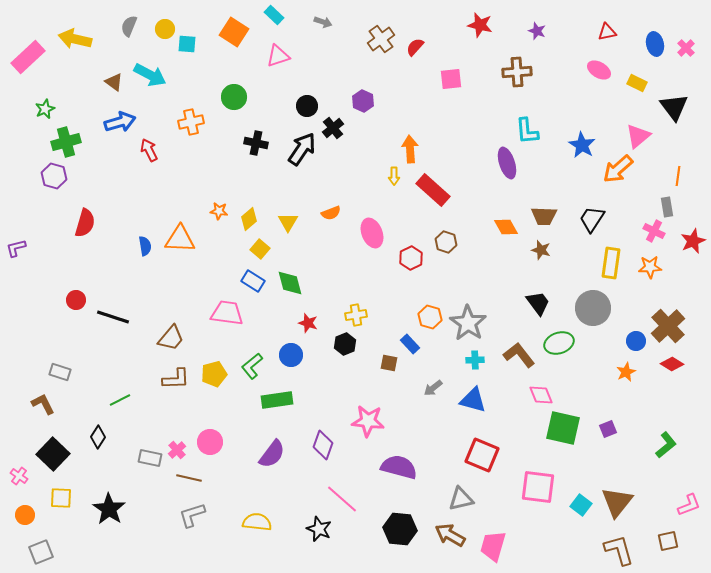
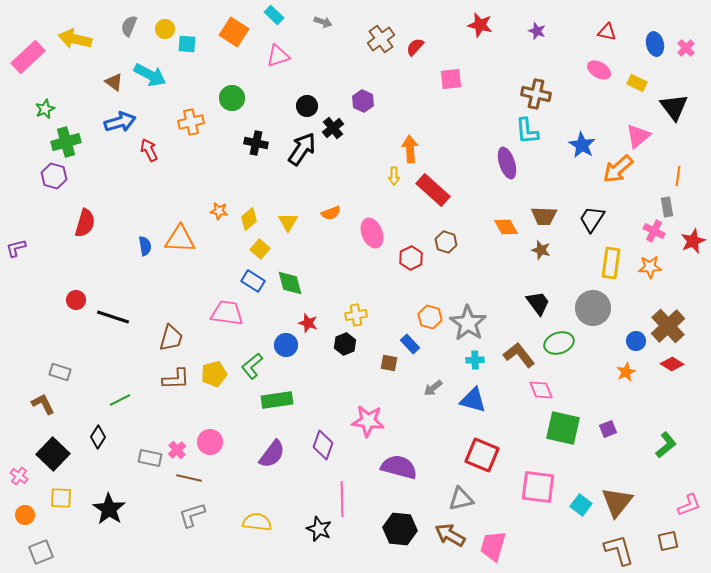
red triangle at (607, 32): rotated 24 degrees clockwise
brown cross at (517, 72): moved 19 px right, 22 px down; rotated 16 degrees clockwise
green circle at (234, 97): moved 2 px left, 1 px down
brown trapezoid at (171, 338): rotated 24 degrees counterclockwise
blue circle at (291, 355): moved 5 px left, 10 px up
pink diamond at (541, 395): moved 5 px up
pink line at (342, 499): rotated 48 degrees clockwise
